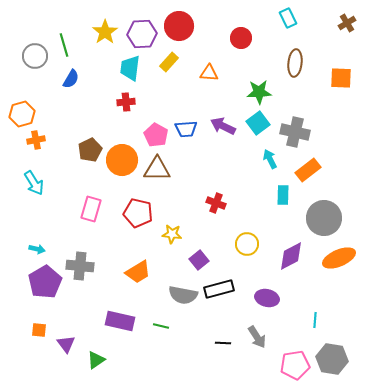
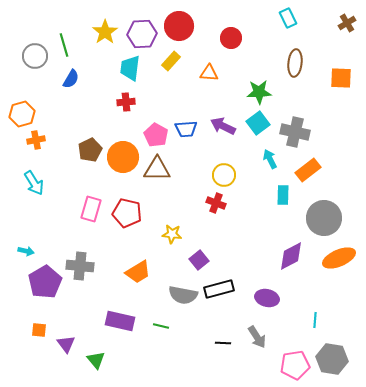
red circle at (241, 38): moved 10 px left
yellow rectangle at (169, 62): moved 2 px right, 1 px up
orange circle at (122, 160): moved 1 px right, 3 px up
red pentagon at (138, 213): moved 11 px left
yellow circle at (247, 244): moved 23 px left, 69 px up
cyan arrow at (37, 249): moved 11 px left, 2 px down
green triangle at (96, 360): rotated 36 degrees counterclockwise
